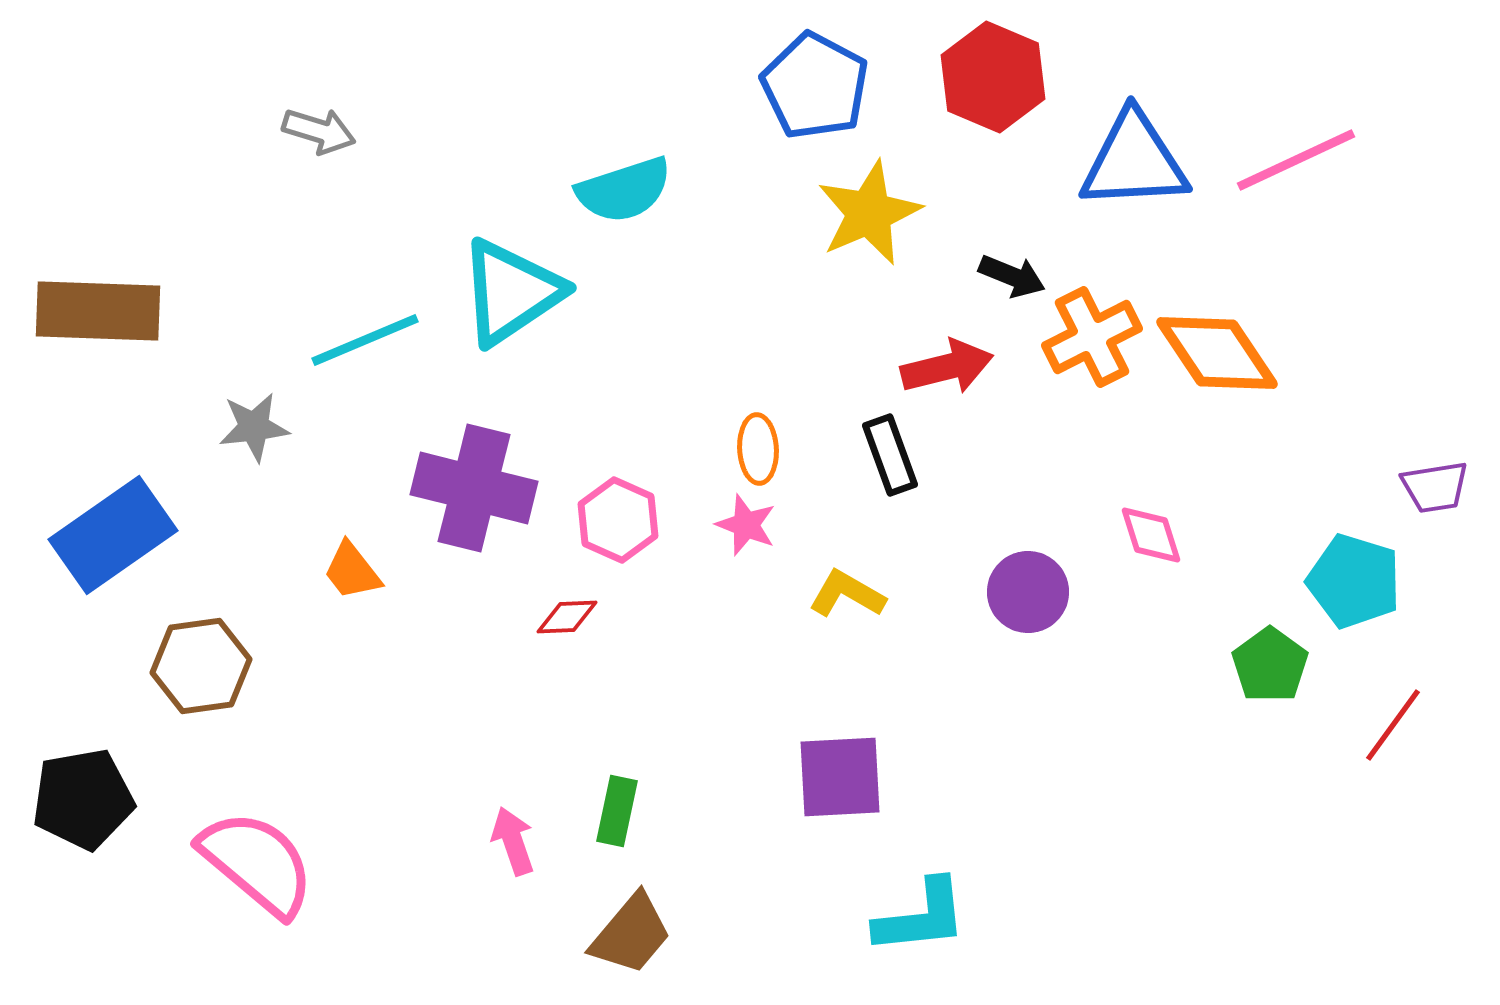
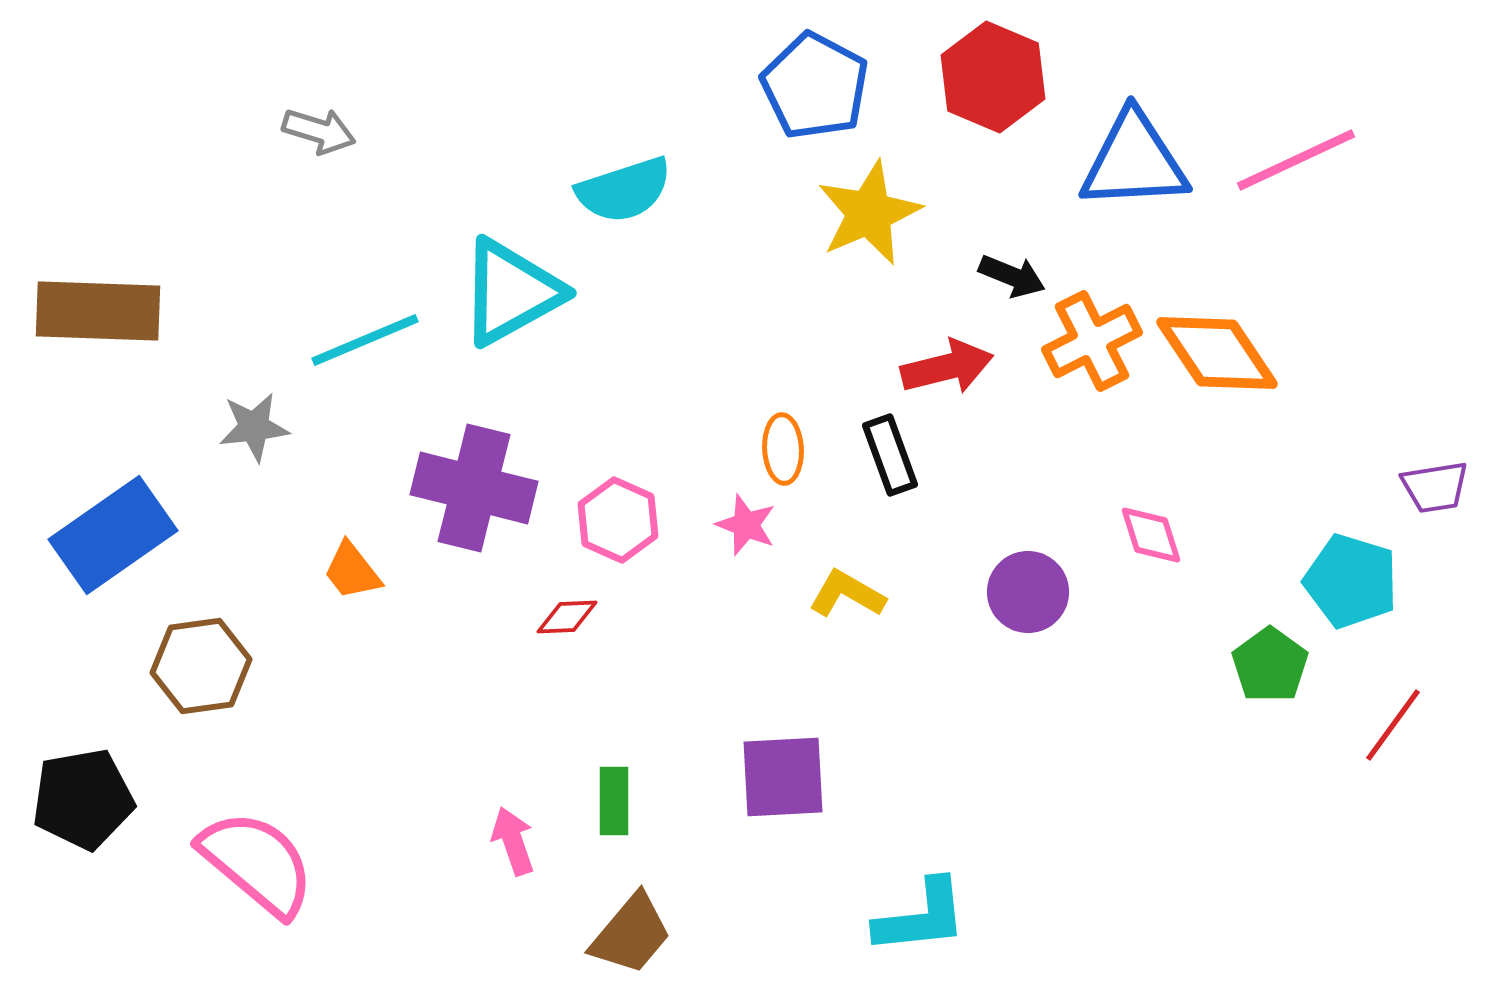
cyan triangle: rotated 5 degrees clockwise
orange cross: moved 4 px down
orange ellipse: moved 25 px right
cyan pentagon: moved 3 px left
purple square: moved 57 px left
green rectangle: moved 3 px left, 10 px up; rotated 12 degrees counterclockwise
